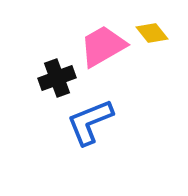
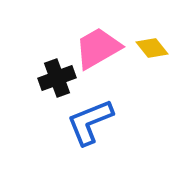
yellow diamond: moved 15 px down
pink trapezoid: moved 5 px left, 2 px down
